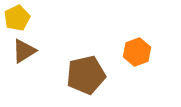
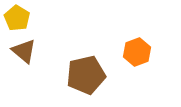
yellow pentagon: rotated 15 degrees counterclockwise
brown triangle: rotated 48 degrees counterclockwise
